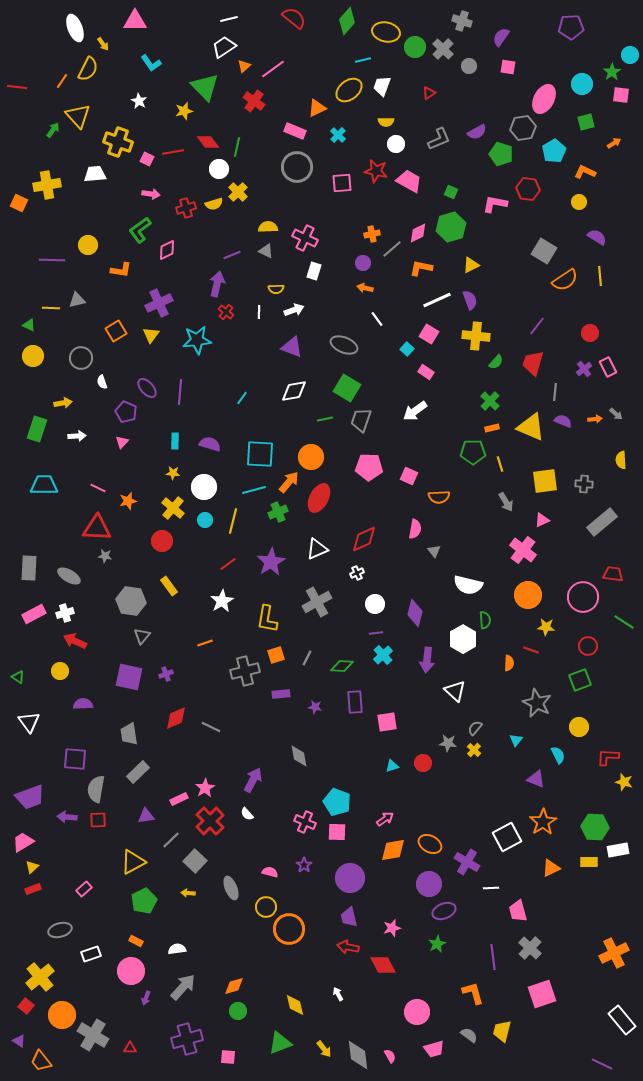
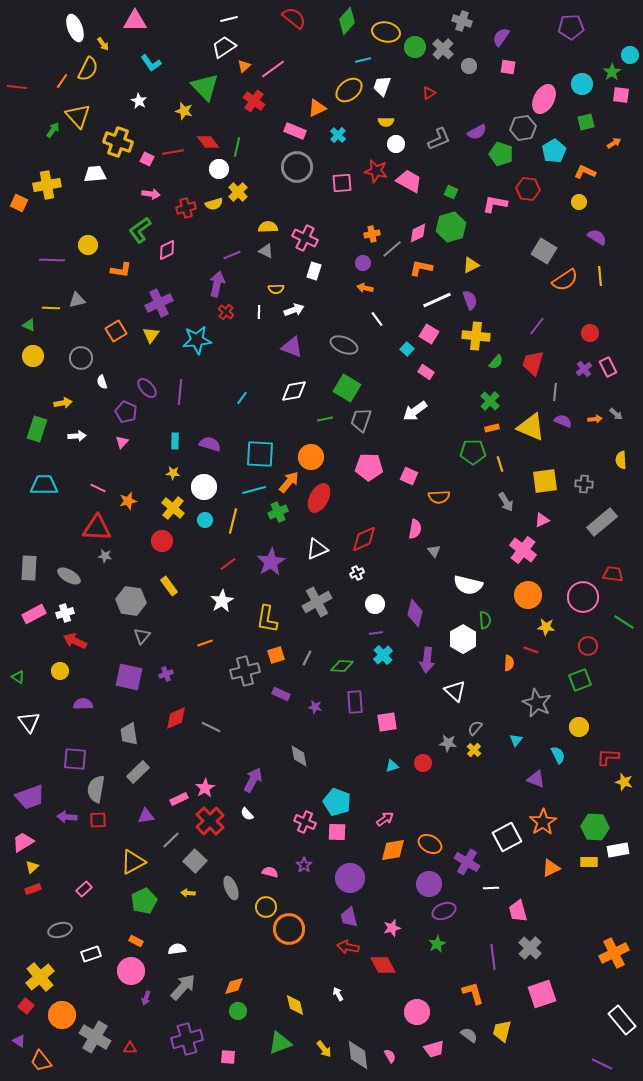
yellow star at (184, 111): rotated 30 degrees clockwise
purple rectangle at (281, 694): rotated 30 degrees clockwise
gray cross at (93, 1035): moved 2 px right, 2 px down
